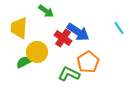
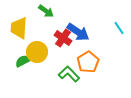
green semicircle: moved 1 px left, 1 px up
green L-shape: rotated 20 degrees clockwise
